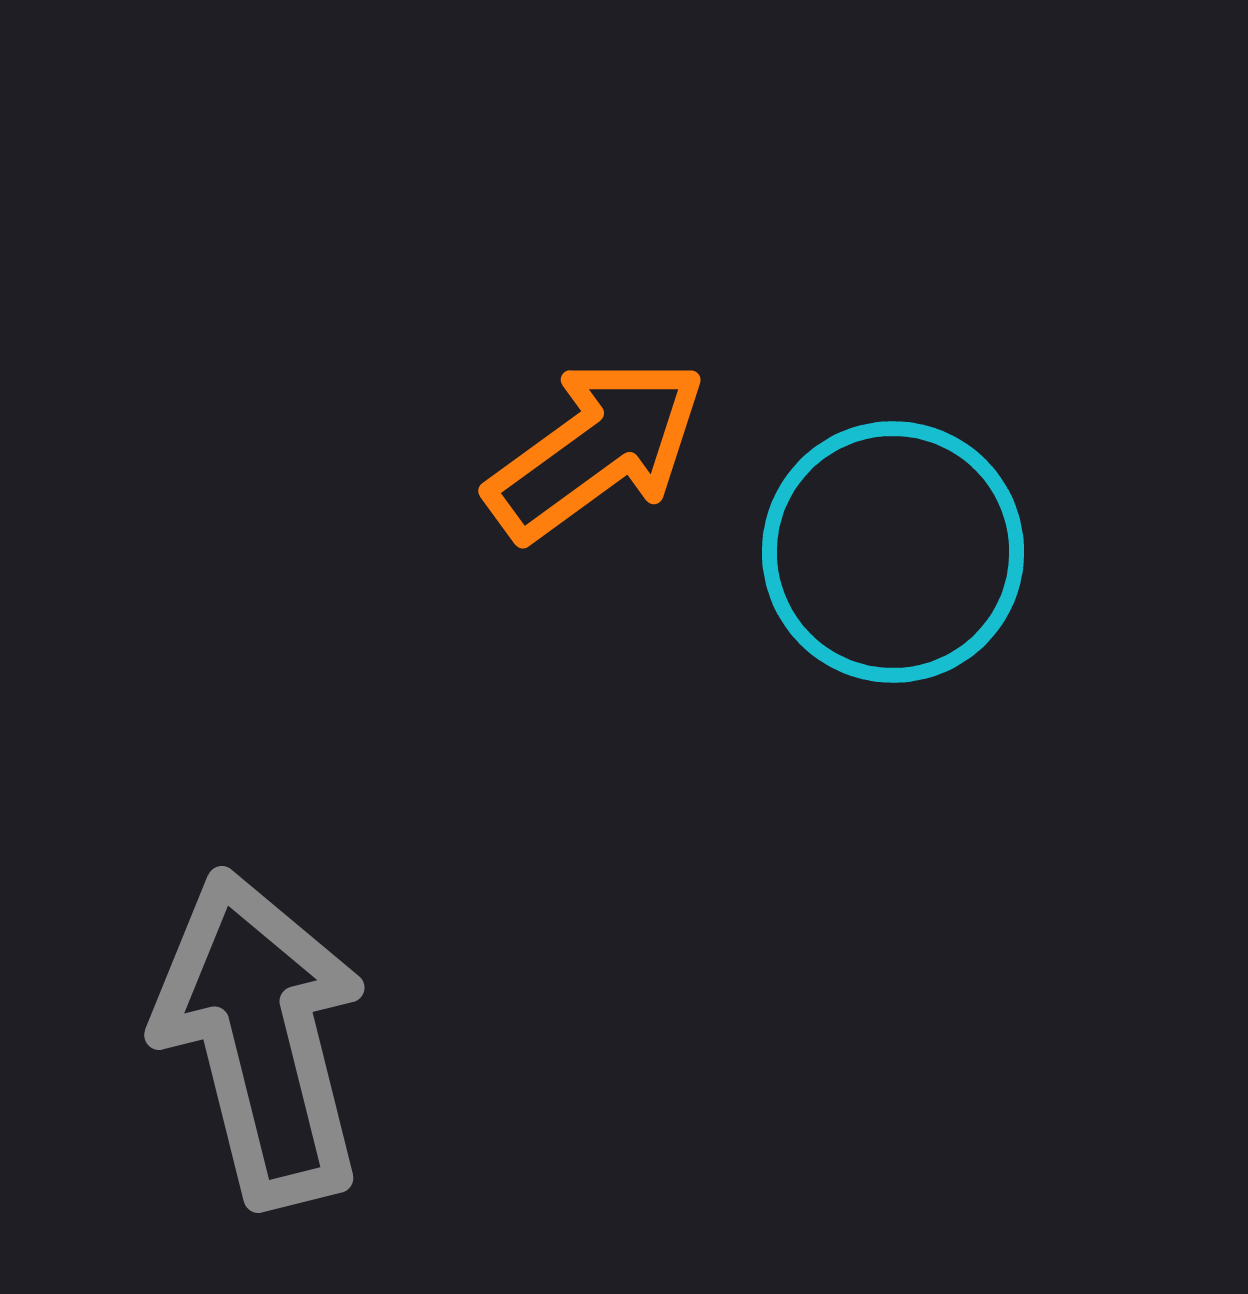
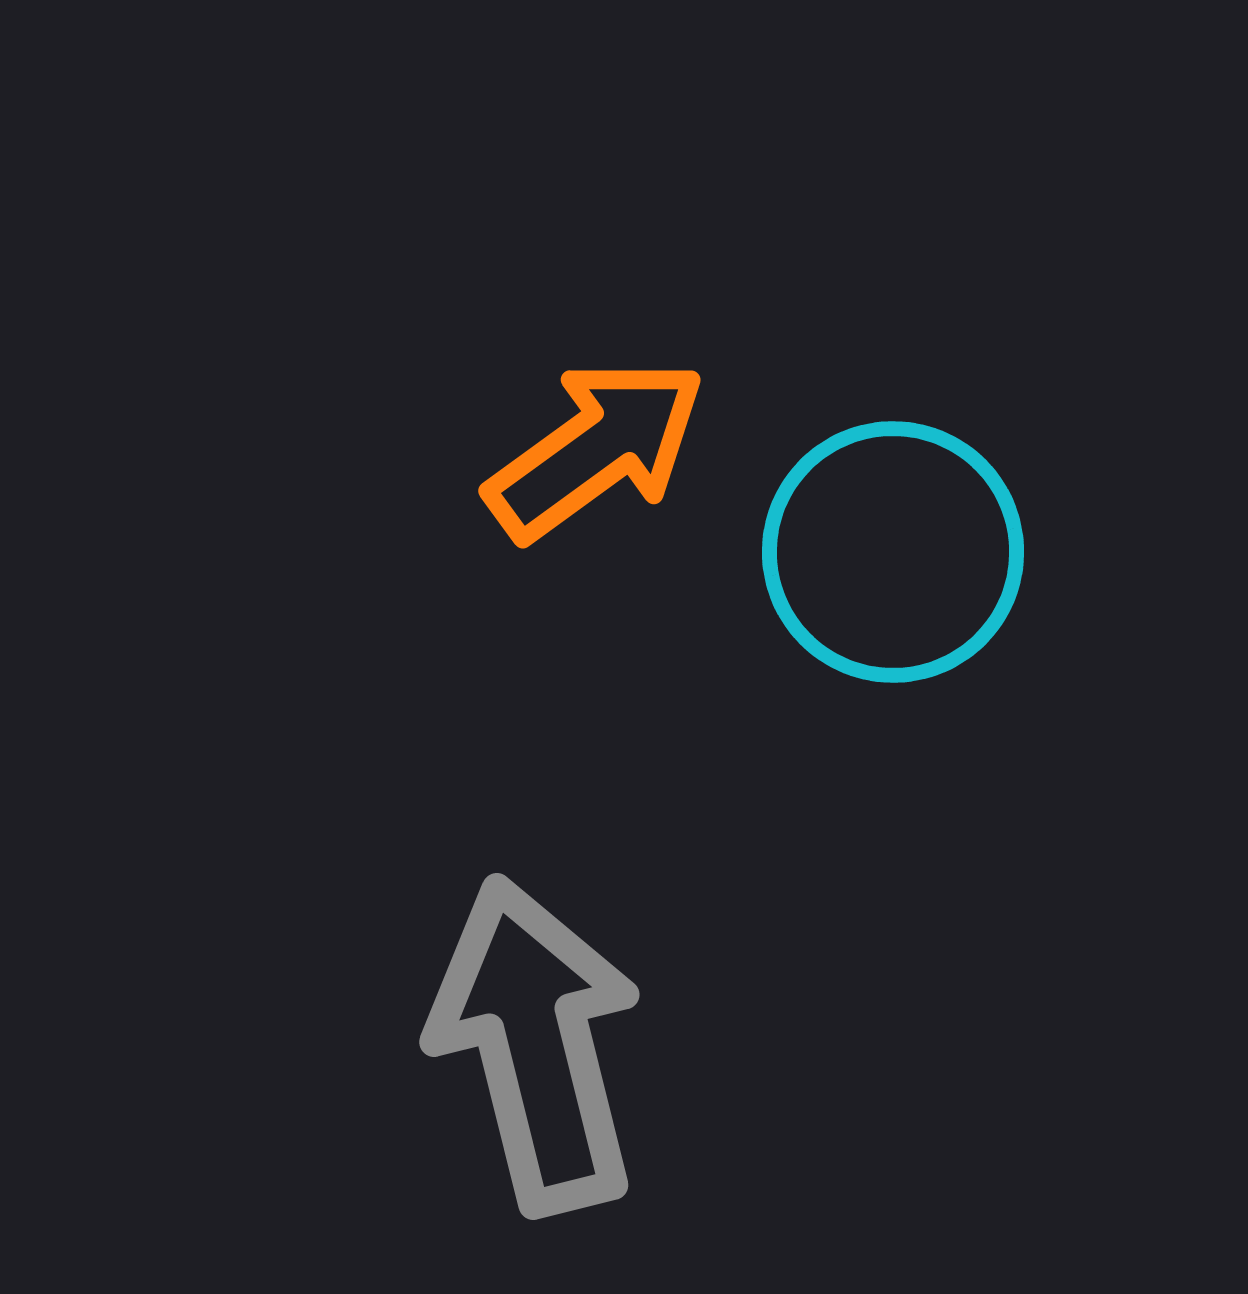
gray arrow: moved 275 px right, 7 px down
